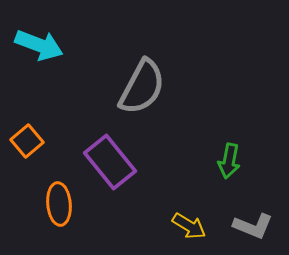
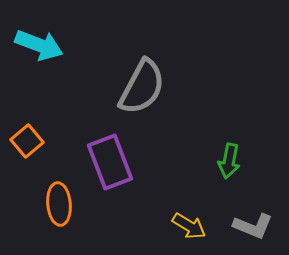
purple rectangle: rotated 18 degrees clockwise
